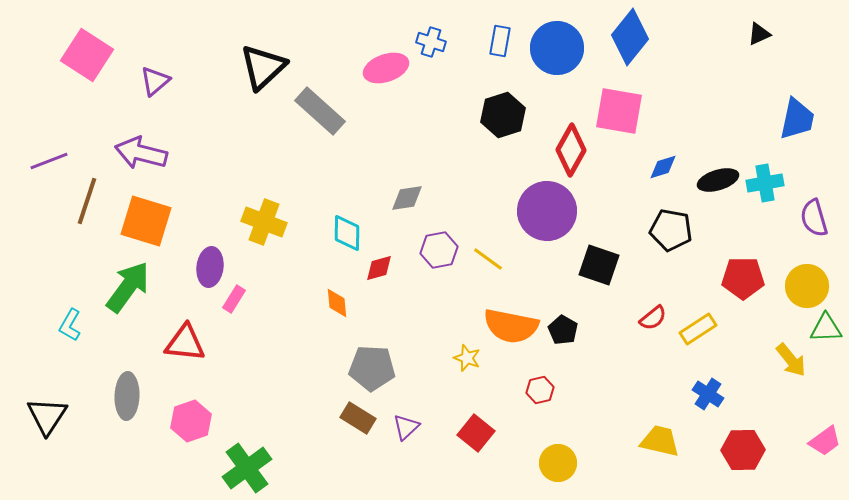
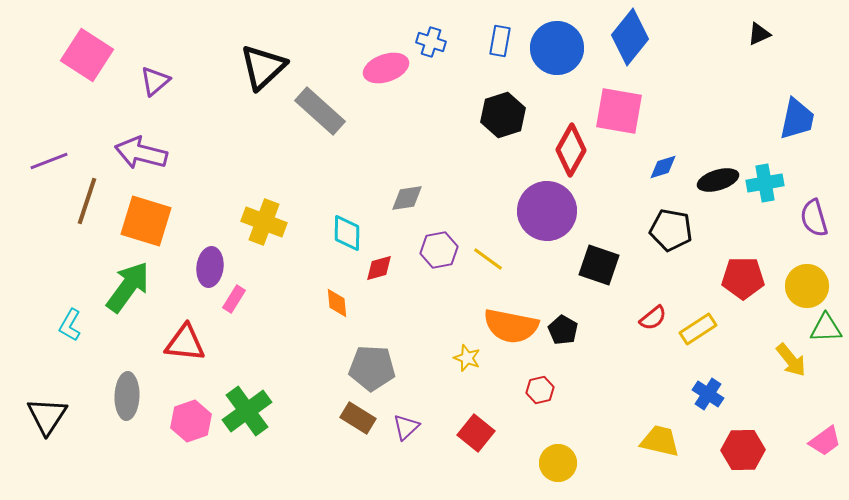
green cross at (247, 468): moved 57 px up
